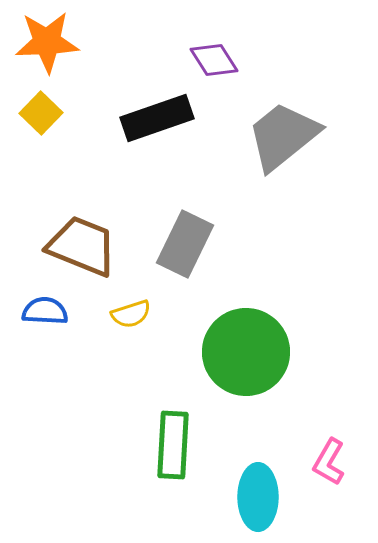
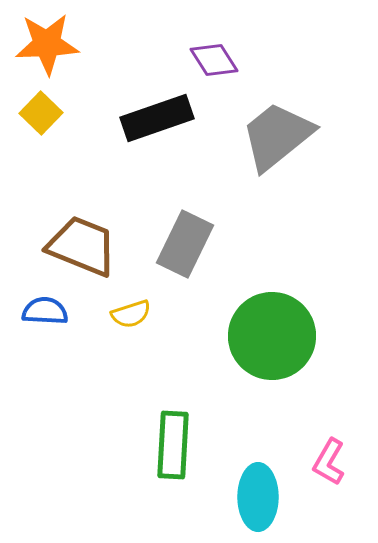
orange star: moved 2 px down
gray trapezoid: moved 6 px left
green circle: moved 26 px right, 16 px up
